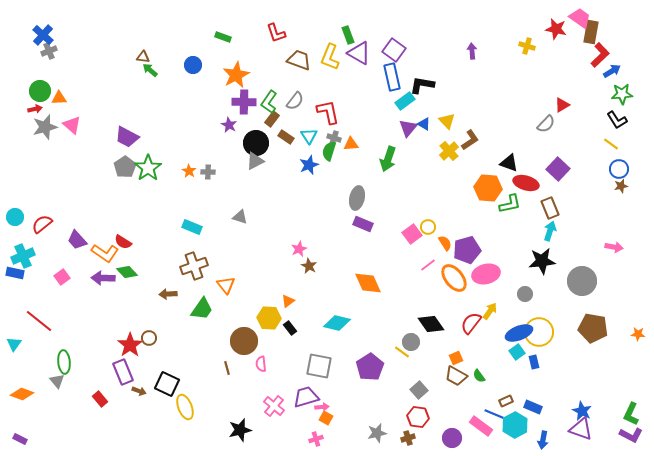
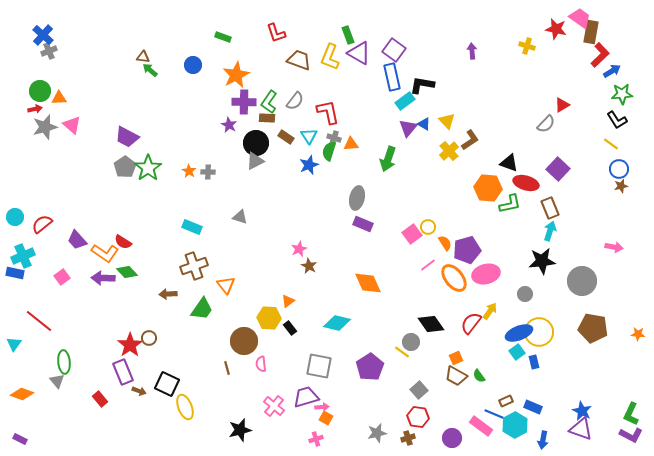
brown rectangle at (272, 119): moved 5 px left, 1 px up; rotated 56 degrees clockwise
